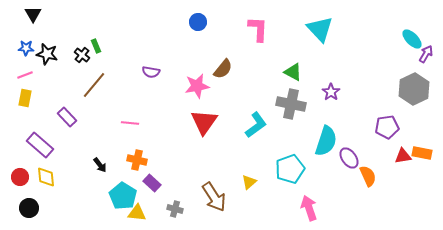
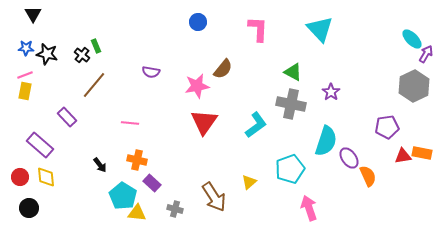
gray hexagon at (414, 89): moved 3 px up
yellow rectangle at (25, 98): moved 7 px up
